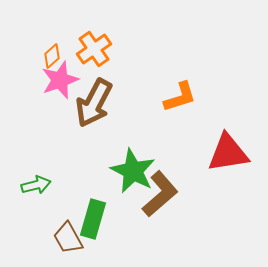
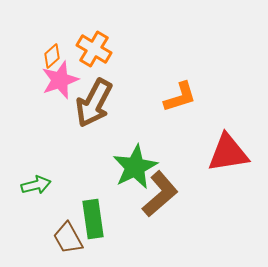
orange cross: rotated 24 degrees counterclockwise
green star: moved 2 px right, 4 px up; rotated 18 degrees clockwise
green rectangle: rotated 24 degrees counterclockwise
